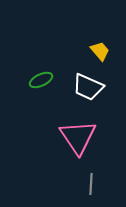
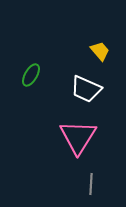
green ellipse: moved 10 px left, 5 px up; rotated 35 degrees counterclockwise
white trapezoid: moved 2 px left, 2 px down
pink triangle: rotated 6 degrees clockwise
